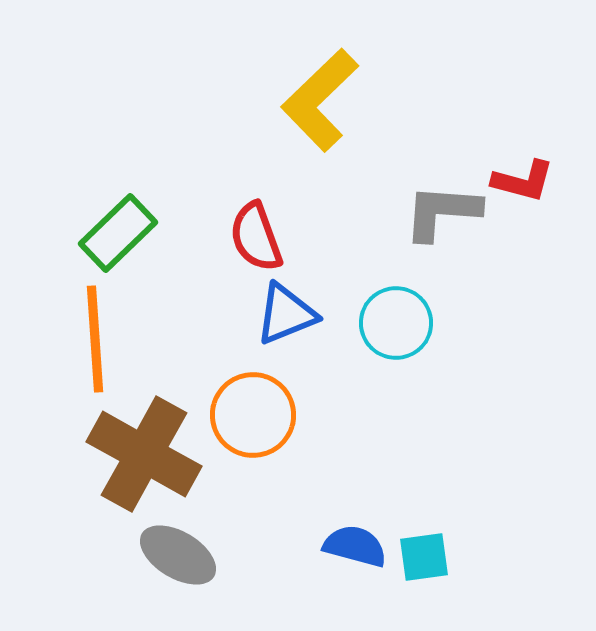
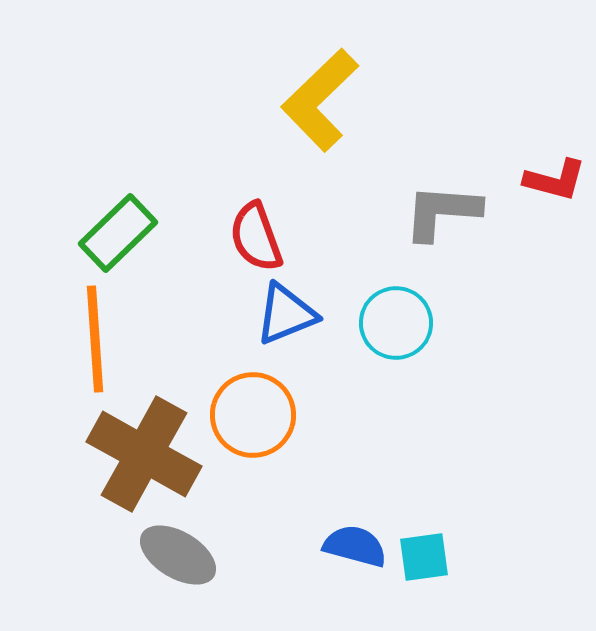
red L-shape: moved 32 px right, 1 px up
